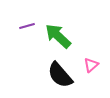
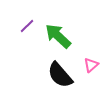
purple line: rotated 28 degrees counterclockwise
